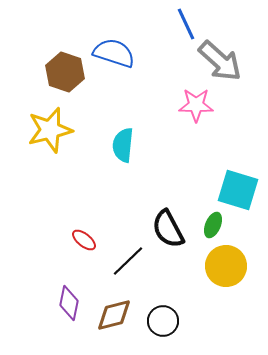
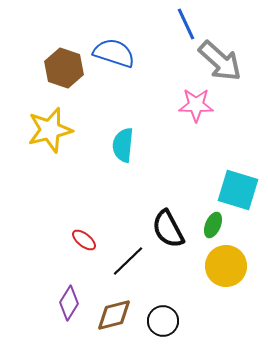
brown hexagon: moved 1 px left, 4 px up
purple diamond: rotated 20 degrees clockwise
